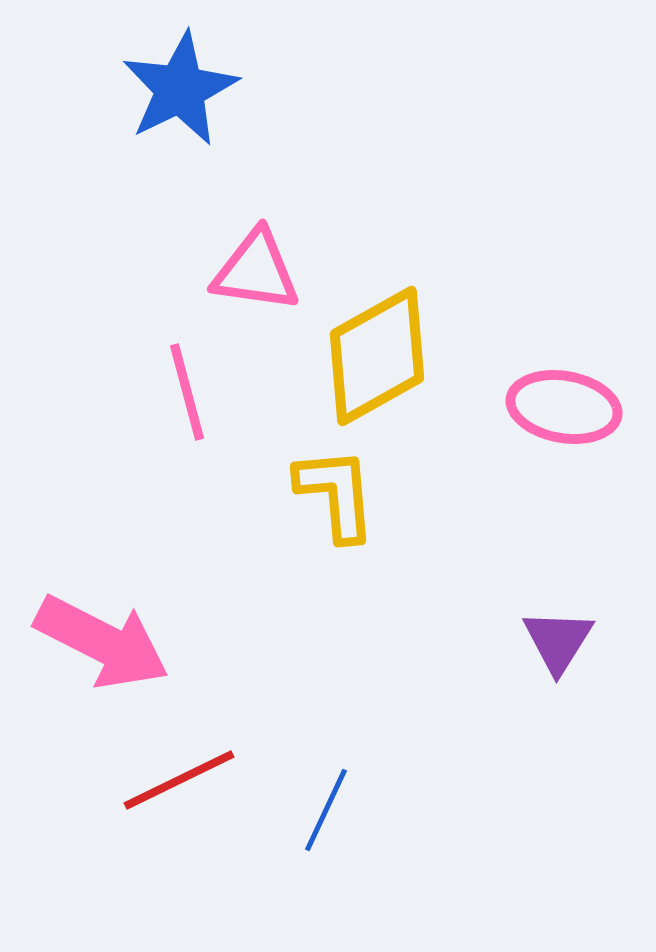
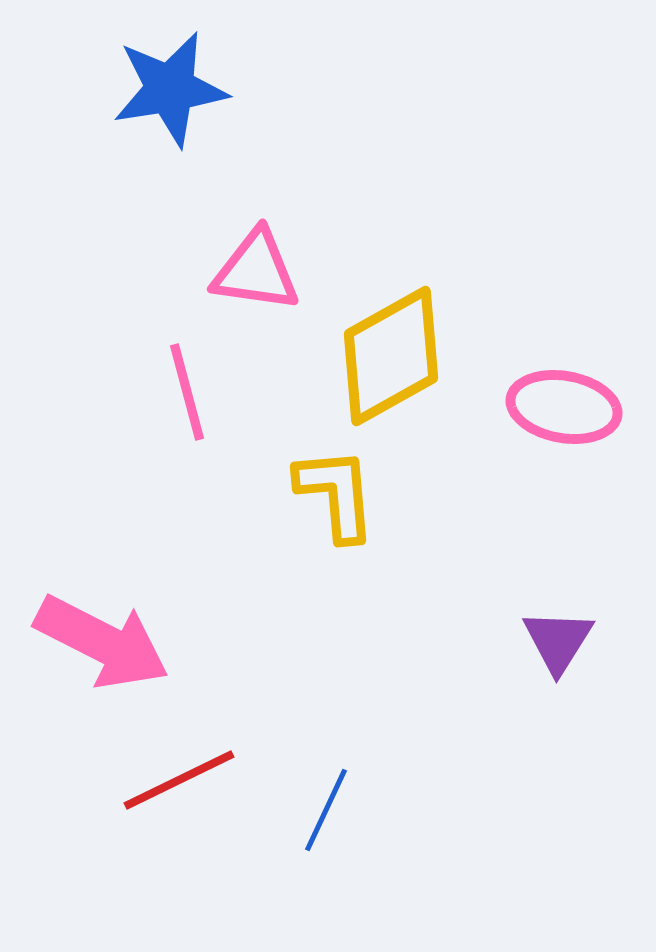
blue star: moved 10 px left; rotated 17 degrees clockwise
yellow diamond: moved 14 px right
